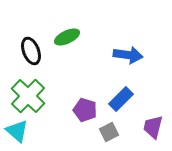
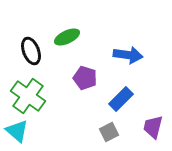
green cross: rotated 8 degrees counterclockwise
purple pentagon: moved 32 px up
